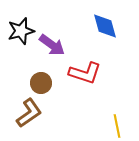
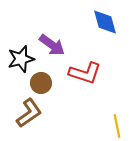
blue diamond: moved 4 px up
black star: moved 28 px down
